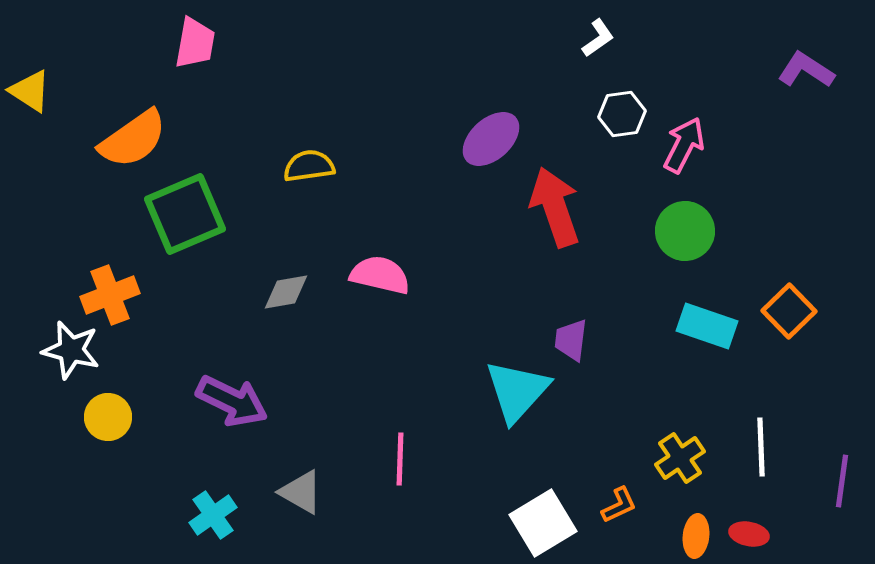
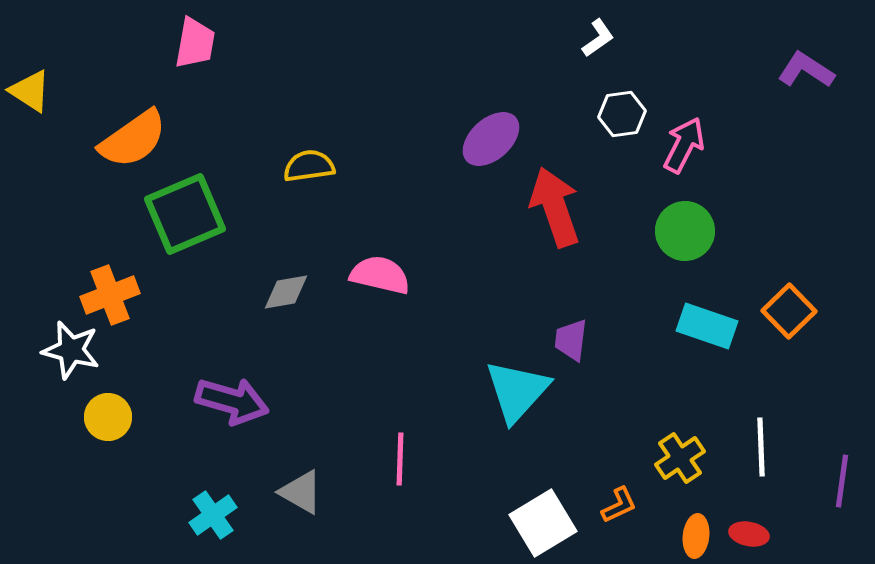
purple arrow: rotated 10 degrees counterclockwise
